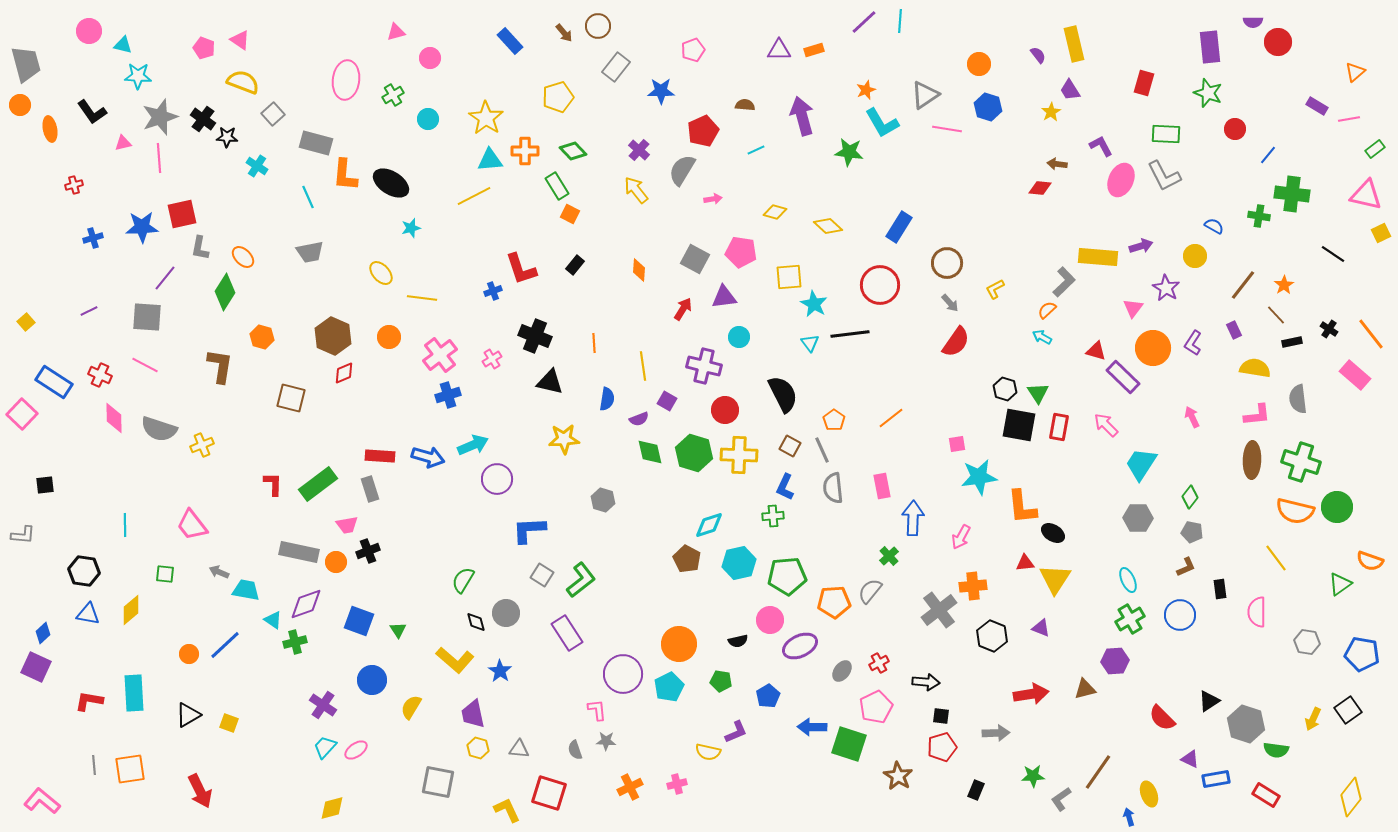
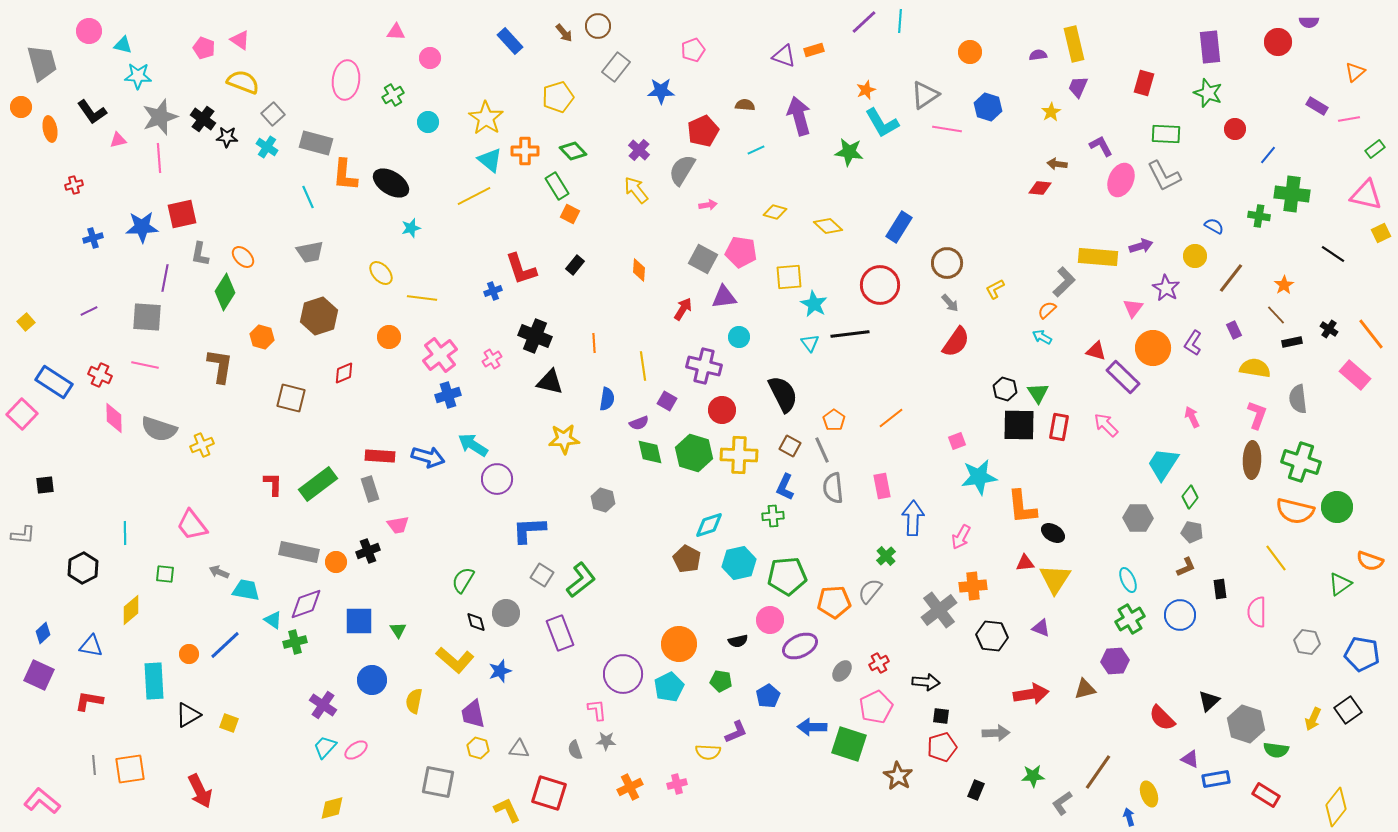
purple semicircle at (1253, 22): moved 56 px right
pink triangle at (396, 32): rotated 18 degrees clockwise
purple triangle at (779, 50): moved 5 px right, 6 px down; rotated 20 degrees clockwise
purple semicircle at (1038, 55): rotated 60 degrees counterclockwise
gray trapezoid at (26, 64): moved 16 px right, 1 px up
orange circle at (979, 64): moved 9 px left, 12 px up
purple trapezoid at (1070, 90): moved 8 px right, 3 px up; rotated 55 degrees clockwise
orange circle at (20, 105): moved 1 px right, 2 px down
purple arrow at (802, 116): moved 3 px left
cyan circle at (428, 119): moved 3 px down
pink triangle at (123, 143): moved 5 px left, 3 px up
cyan triangle at (490, 160): rotated 44 degrees clockwise
cyan cross at (257, 166): moved 10 px right, 19 px up
pink arrow at (713, 199): moved 5 px left, 6 px down
gray L-shape at (200, 248): moved 6 px down
gray square at (695, 259): moved 8 px right
purple line at (165, 278): rotated 28 degrees counterclockwise
brown line at (1243, 285): moved 12 px left, 7 px up
brown hexagon at (333, 336): moved 14 px left, 20 px up; rotated 18 degrees clockwise
pink line at (145, 365): rotated 16 degrees counterclockwise
red circle at (725, 410): moved 3 px left
pink L-shape at (1257, 415): rotated 64 degrees counterclockwise
purple semicircle at (639, 419): moved 4 px down
black square at (1019, 425): rotated 9 degrees counterclockwise
pink square at (957, 444): moved 3 px up; rotated 12 degrees counterclockwise
cyan arrow at (473, 445): rotated 124 degrees counterclockwise
cyan trapezoid at (1141, 464): moved 22 px right
cyan line at (125, 525): moved 8 px down
pink trapezoid at (347, 525): moved 51 px right
green cross at (889, 556): moved 3 px left
black hexagon at (84, 571): moved 1 px left, 3 px up; rotated 24 degrees clockwise
blue triangle at (88, 614): moved 3 px right, 32 px down
blue square at (359, 621): rotated 20 degrees counterclockwise
purple rectangle at (567, 633): moved 7 px left; rotated 12 degrees clockwise
black hexagon at (992, 636): rotated 16 degrees counterclockwise
purple square at (36, 667): moved 3 px right, 8 px down
blue star at (500, 671): rotated 20 degrees clockwise
cyan rectangle at (134, 693): moved 20 px right, 12 px up
black triangle at (1209, 701): rotated 10 degrees counterclockwise
yellow semicircle at (411, 707): moved 3 px right, 6 px up; rotated 20 degrees counterclockwise
yellow semicircle at (708, 752): rotated 10 degrees counterclockwise
yellow diamond at (1351, 797): moved 15 px left, 10 px down
gray L-shape at (1061, 799): moved 1 px right, 4 px down
